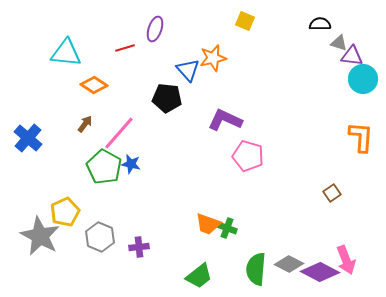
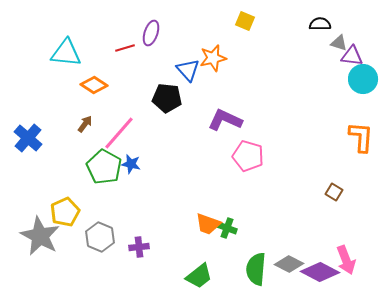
purple ellipse: moved 4 px left, 4 px down
brown square: moved 2 px right, 1 px up; rotated 24 degrees counterclockwise
